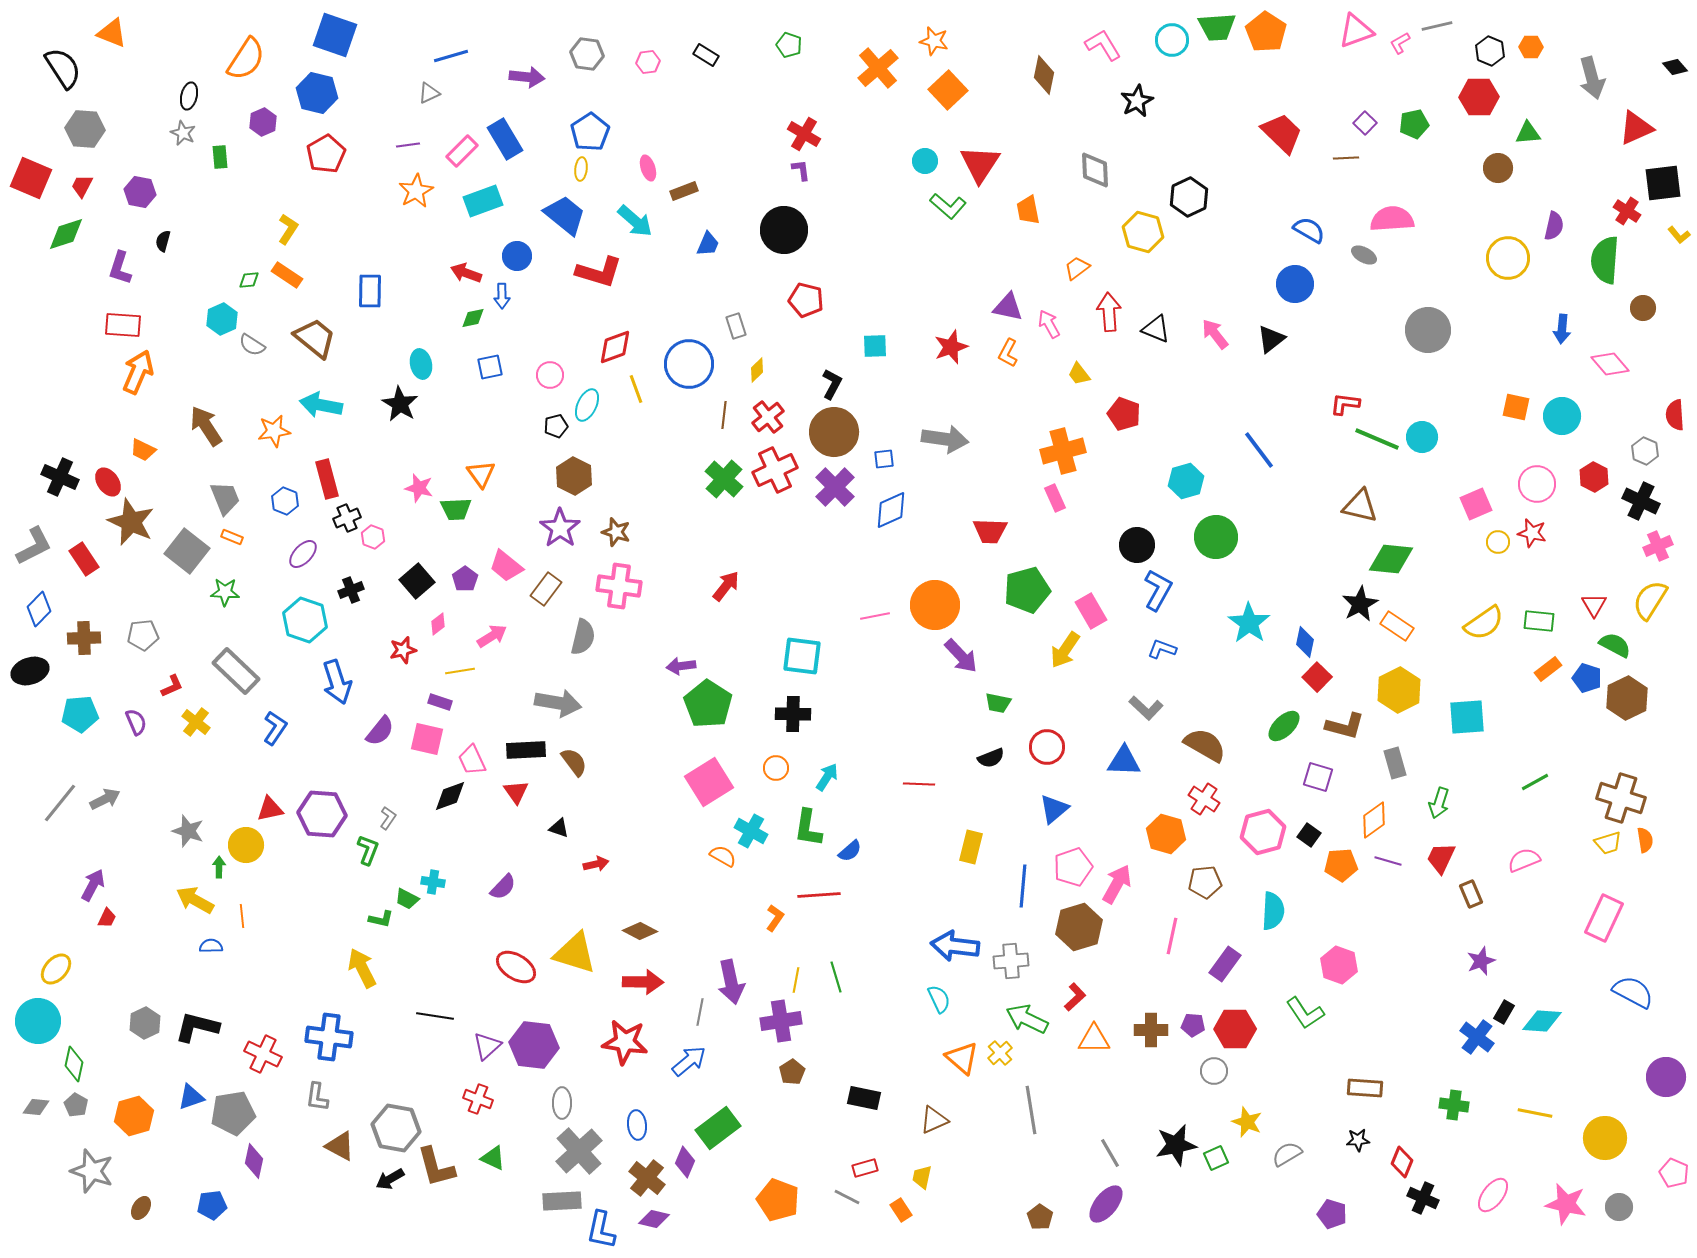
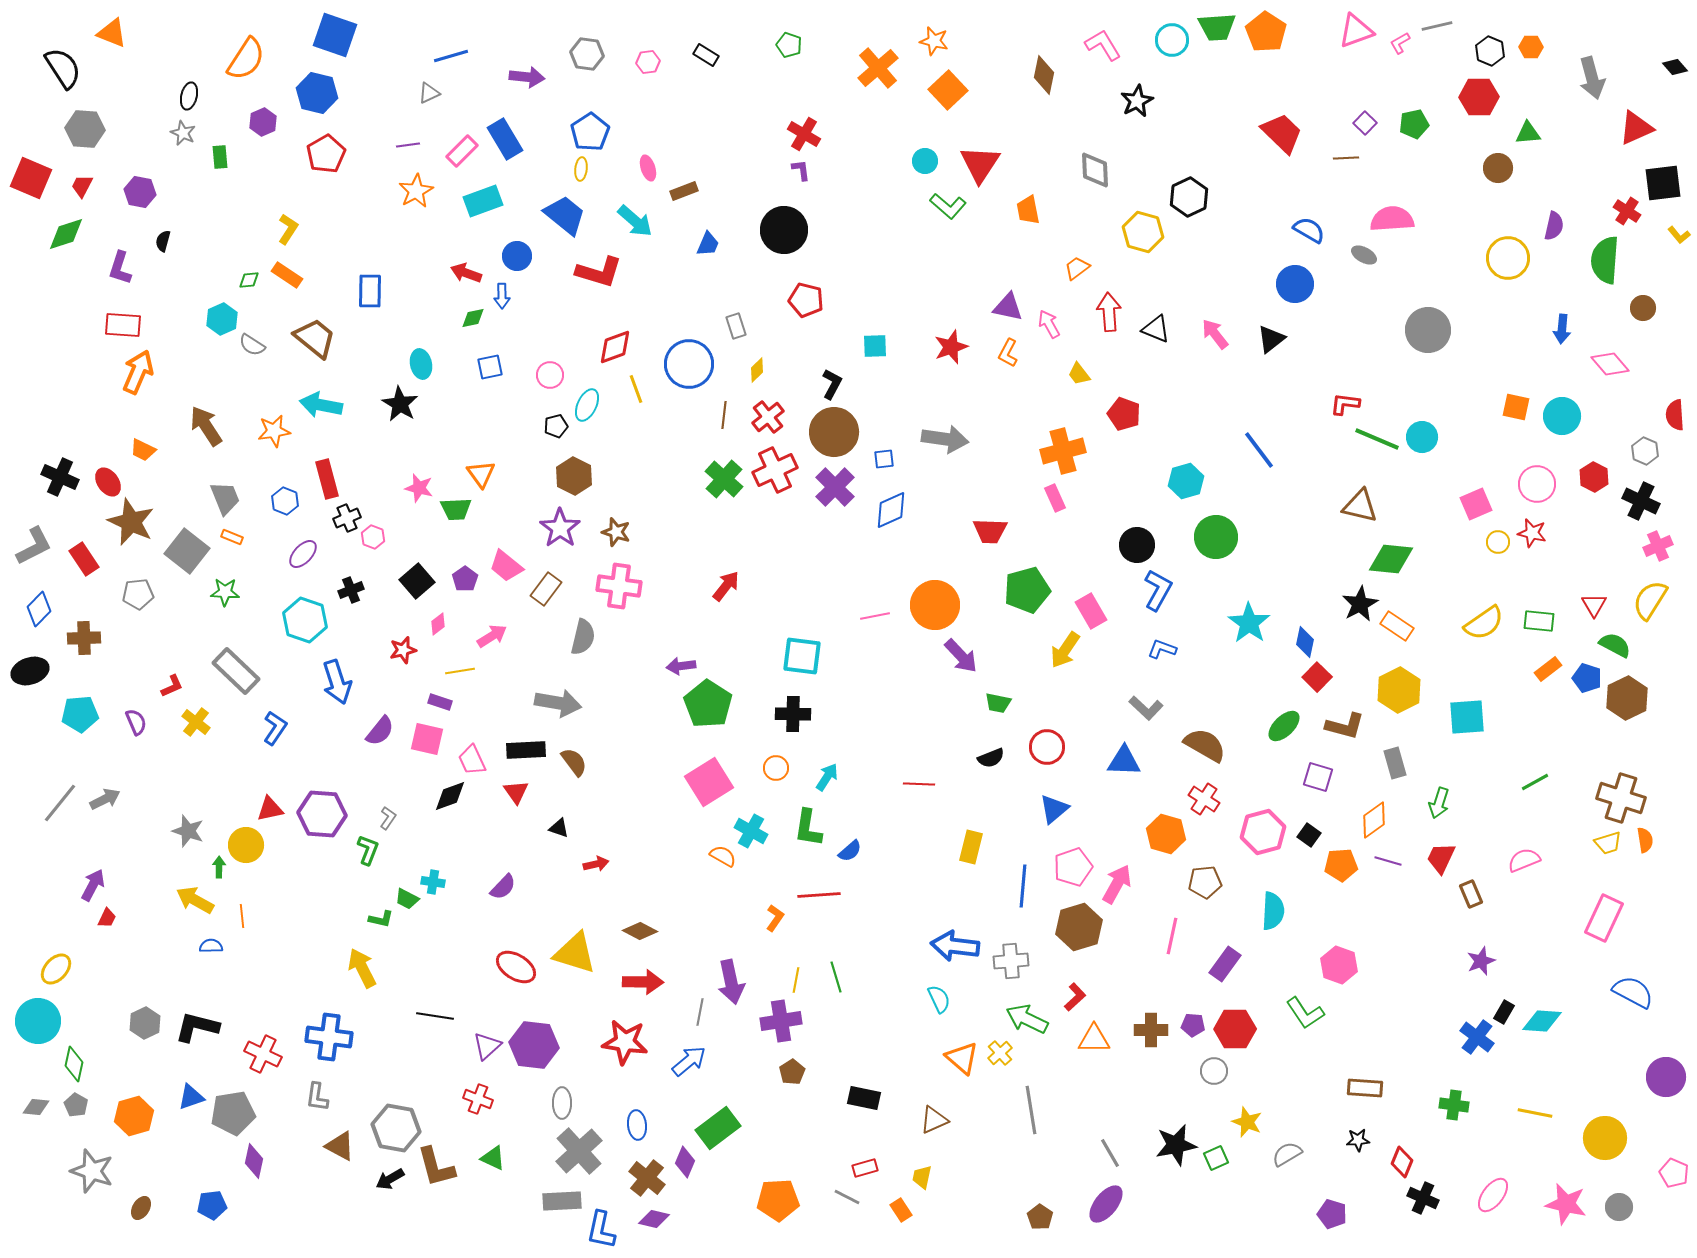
gray pentagon at (143, 635): moved 5 px left, 41 px up
orange pentagon at (778, 1200): rotated 24 degrees counterclockwise
